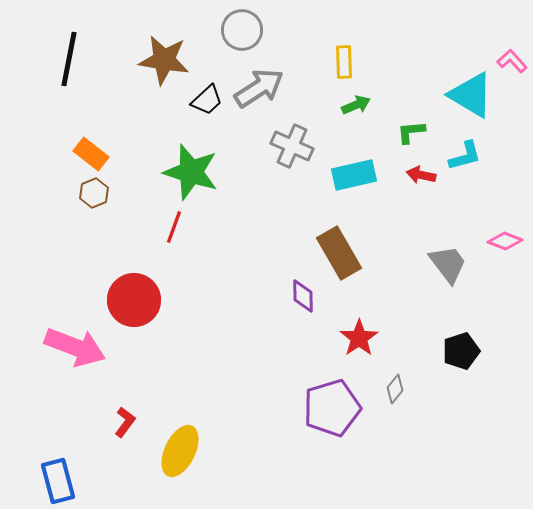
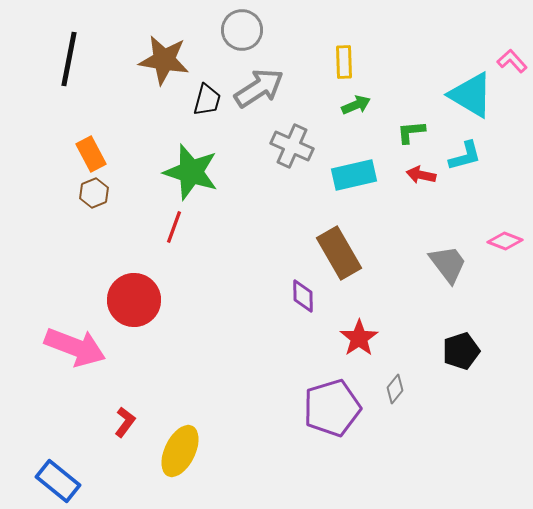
black trapezoid: rotated 32 degrees counterclockwise
orange rectangle: rotated 24 degrees clockwise
blue rectangle: rotated 36 degrees counterclockwise
